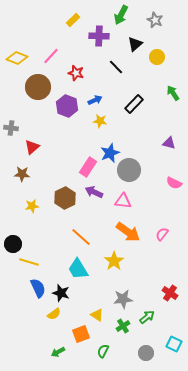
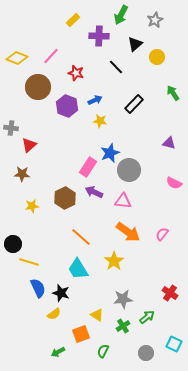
gray star at (155, 20): rotated 21 degrees clockwise
red triangle at (32, 147): moved 3 px left, 2 px up
